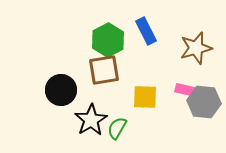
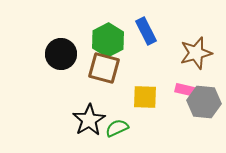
brown star: moved 5 px down
brown square: moved 2 px up; rotated 24 degrees clockwise
black circle: moved 36 px up
black star: moved 2 px left
green semicircle: rotated 35 degrees clockwise
